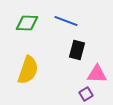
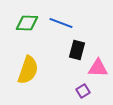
blue line: moved 5 px left, 2 px down
pink triangle: moved 1 px right, 6 px up
purple square: moved 3 px left, 3 px up
